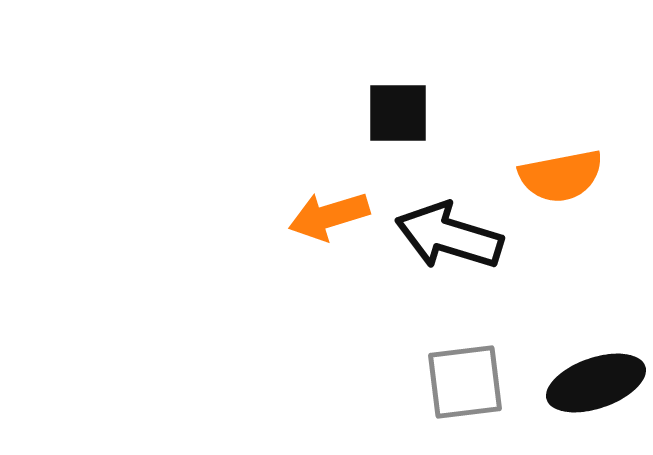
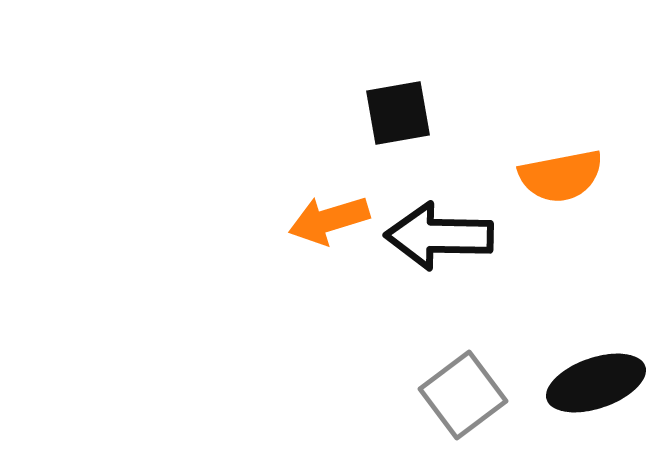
black square: rotated 10 degrees counterclockwise
orange arrow: moved 4 px down
black arrow: moved 10 px left; rotated 16 degrees counterclockwise
gray square: moved 2 px left, 13 px down; rotated 30 degrees counterclockwise
